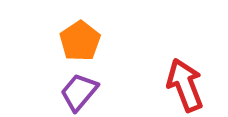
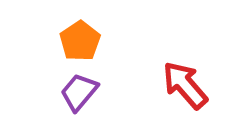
red arrow: rotated 20 degrees counterclockwise
